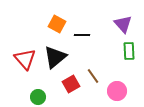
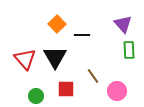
orange square: rotated 18 degrees clockwise
green rectangle: moved 1 px up
black triangle: rotated 20 degrees counterclockwise
red square: moved 5 px left, 5 px down; rotated 30 degrees clockwise
green circle: moved 2 px left, 1 px up
